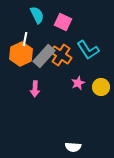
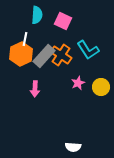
cyan semicircle: rotated 30 degrees clockwise
pink square: moved 1 px up
